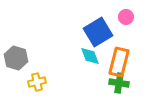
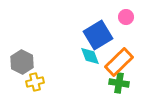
blue square: moved 3 px down
gray hexagon: moved 6 px right, 4 px down; rotated 10 degrees clockwise
orange rectangle: rotated 32 degrees clockwise
yellow cross: moved 2 px left
